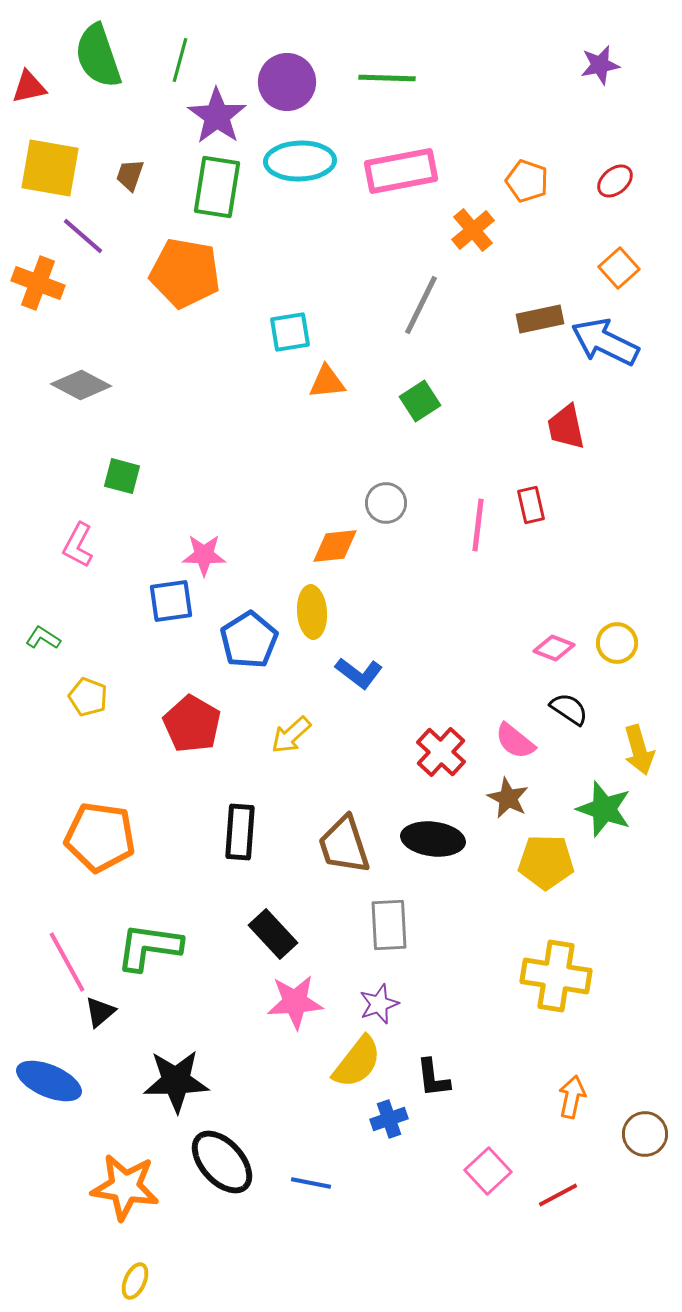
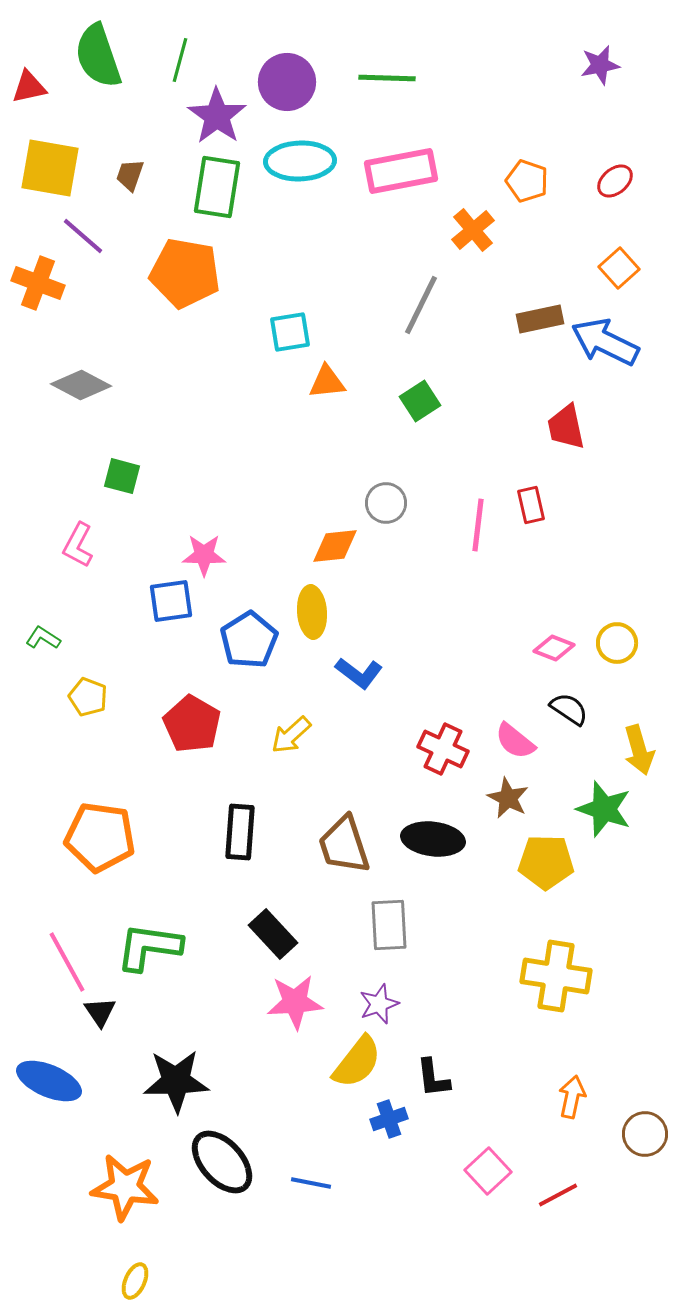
red cross at (441, 752): moved 2 px right, 3 px up; rotated 18 degrees counterclockwise
black triangle at (100, 1012): rotated 24 degrees counterclockwise
